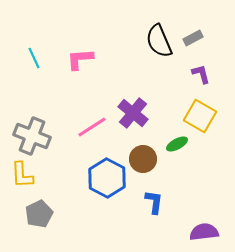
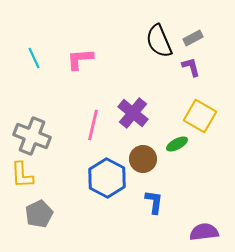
purple L-shape: moved 10 px left, 7 px up
pink line: moved 1 px right, 2 px up; rotated 44 degrees counterclockwise
